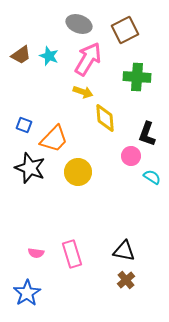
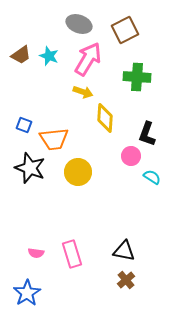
yellow diamond: rotated 8 degrees clockwise
orange trapezoid: rotated 40 degrees clockwise
